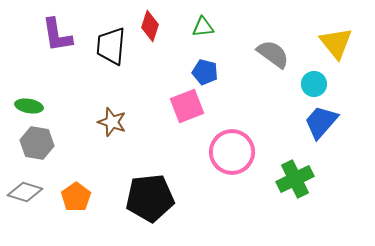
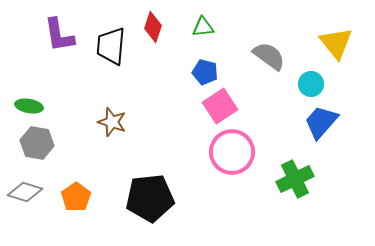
red diamond: moved 3 px right, 1 px down
purple L-shape: moved 2 px right
gray semicircle: moved 4 px left, 2 px down
cyan circle: moved 3 px left
pink square: moved 33 px right; rotated 12 degrees counterclockwise
